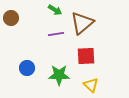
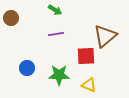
brown triangle: moved 23 px right, 13 px down
yellow triangle: moved 2 px left; rotated 21 degrees counterclockwise
